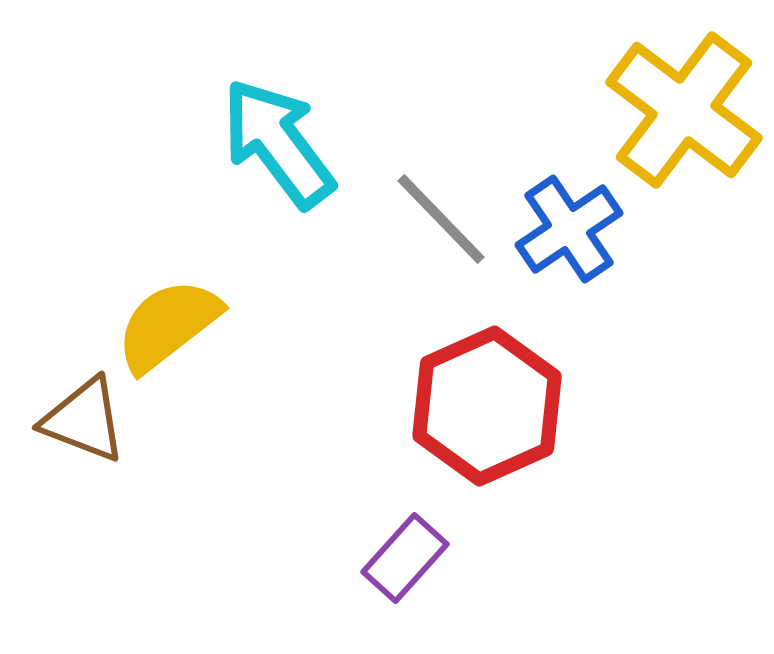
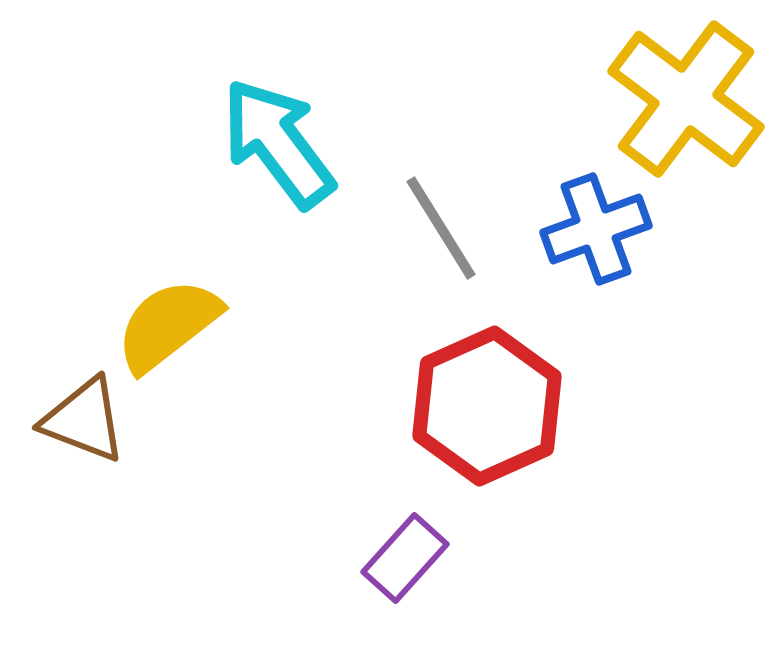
yellow cross: moved 2 px right, 11 px up
gray line: moved 9 px down; rotated 12 degrees clockwise
blue cross: moved 27 px right; rotated 14 degrees clockwise
